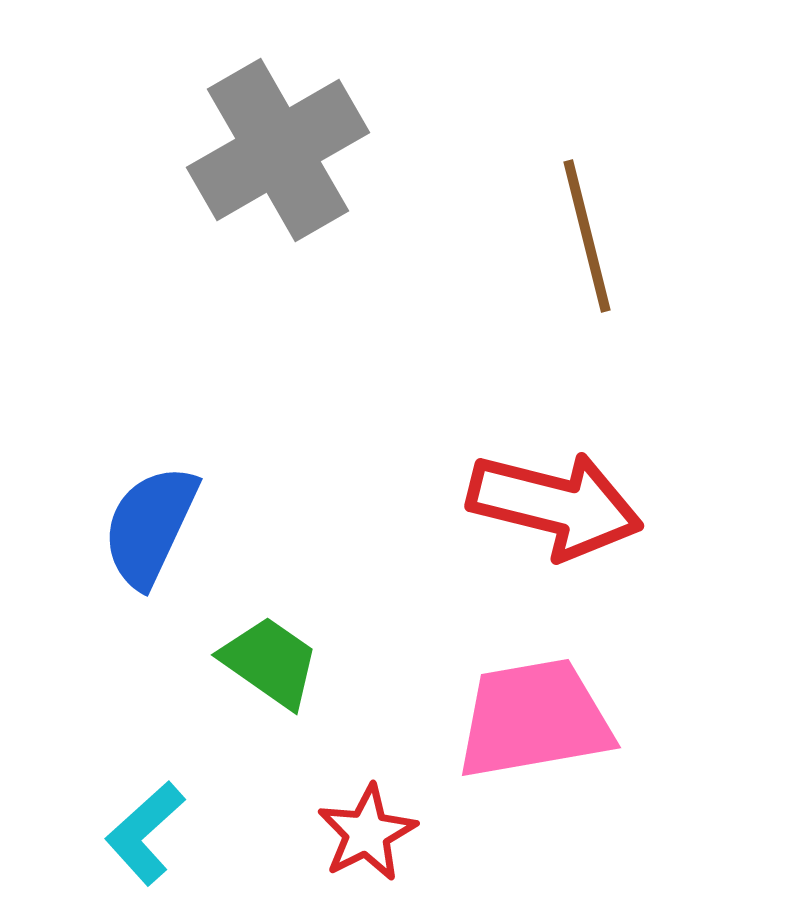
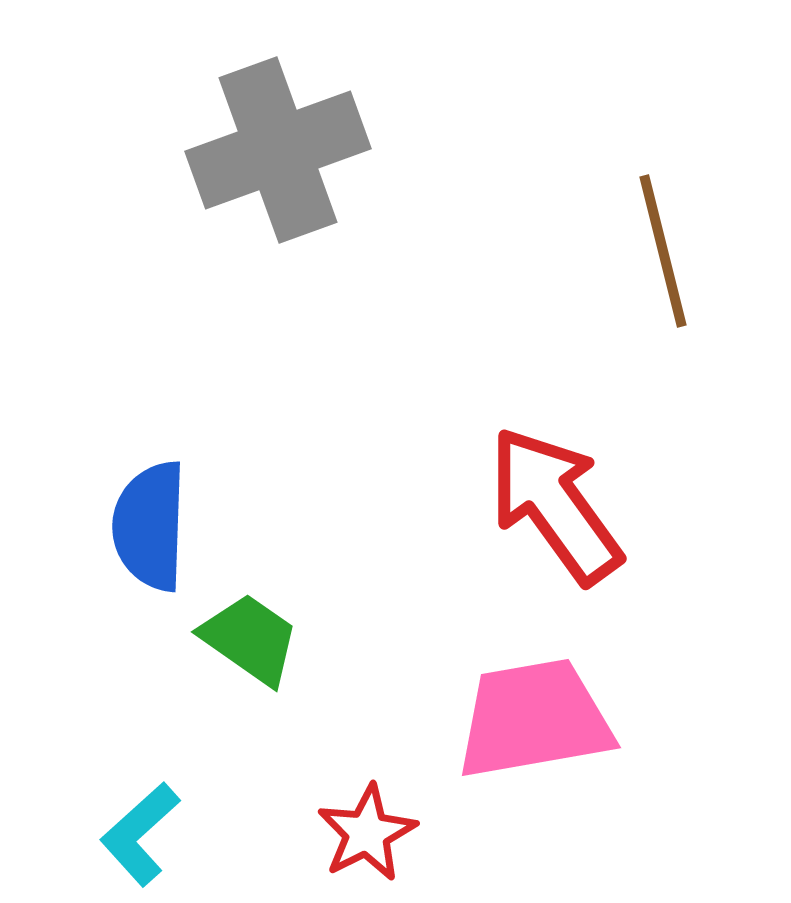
gray cross: rotated 10 degrees clockwise
brown line: moved 76 px right, 15 px down
red arrow: rotated 140 degrees counterclockwise
blue semicircle: rotated 23 degrees counterclockwise
green trapezoid: moved 20 px left, 23 px up
cyan L-shape: moved 5 px left, 1 px down
